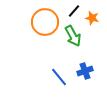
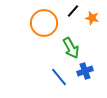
black line: moved 1 px left
orange circle: moved 1 px left, 1 px down
green arrow: moved 2 px left, 12 px down
